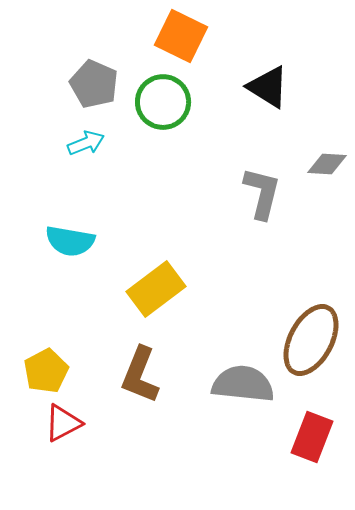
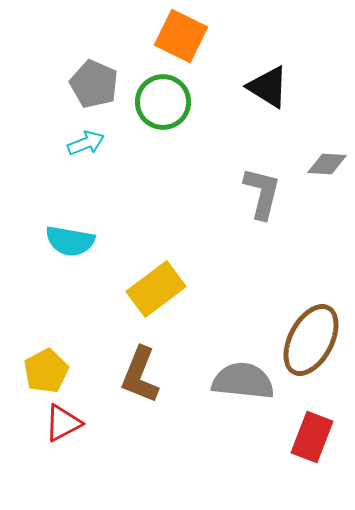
gray semicircle: moved 3 px up
